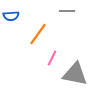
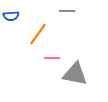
pink line: rotated 63 degrees clockwise
